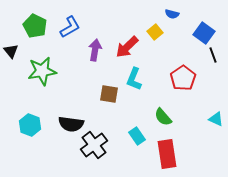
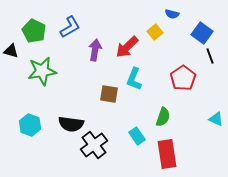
green pentagon: moved 1 px left, 5 px down
blue square: moved 2 px left
black triangle: rotated 35 degrees counterclockwise
black line: moved 3 px left, 1 px down
green semicircle: rotated 120 degrees counterclockwise
